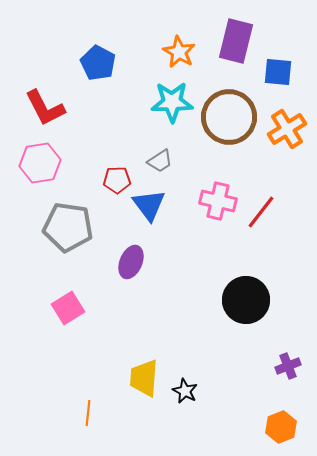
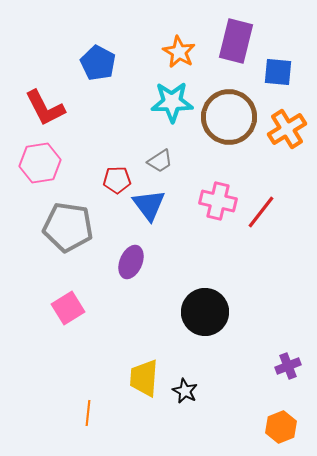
black circle: moved 41 px left, 12 px down
